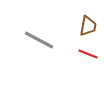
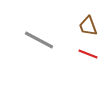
brown trapezoid: rotated 150 degrees clockwise
